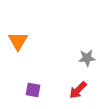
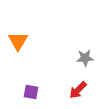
gray star: moved 2 px left
purple square: moved 2 px left, 2 px down
